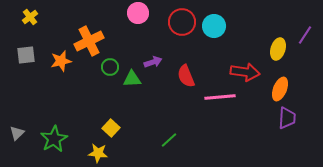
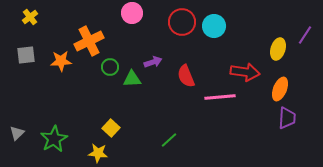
pink circle: moved 6 px left
orange star: rotated 10 degrees clockwise
